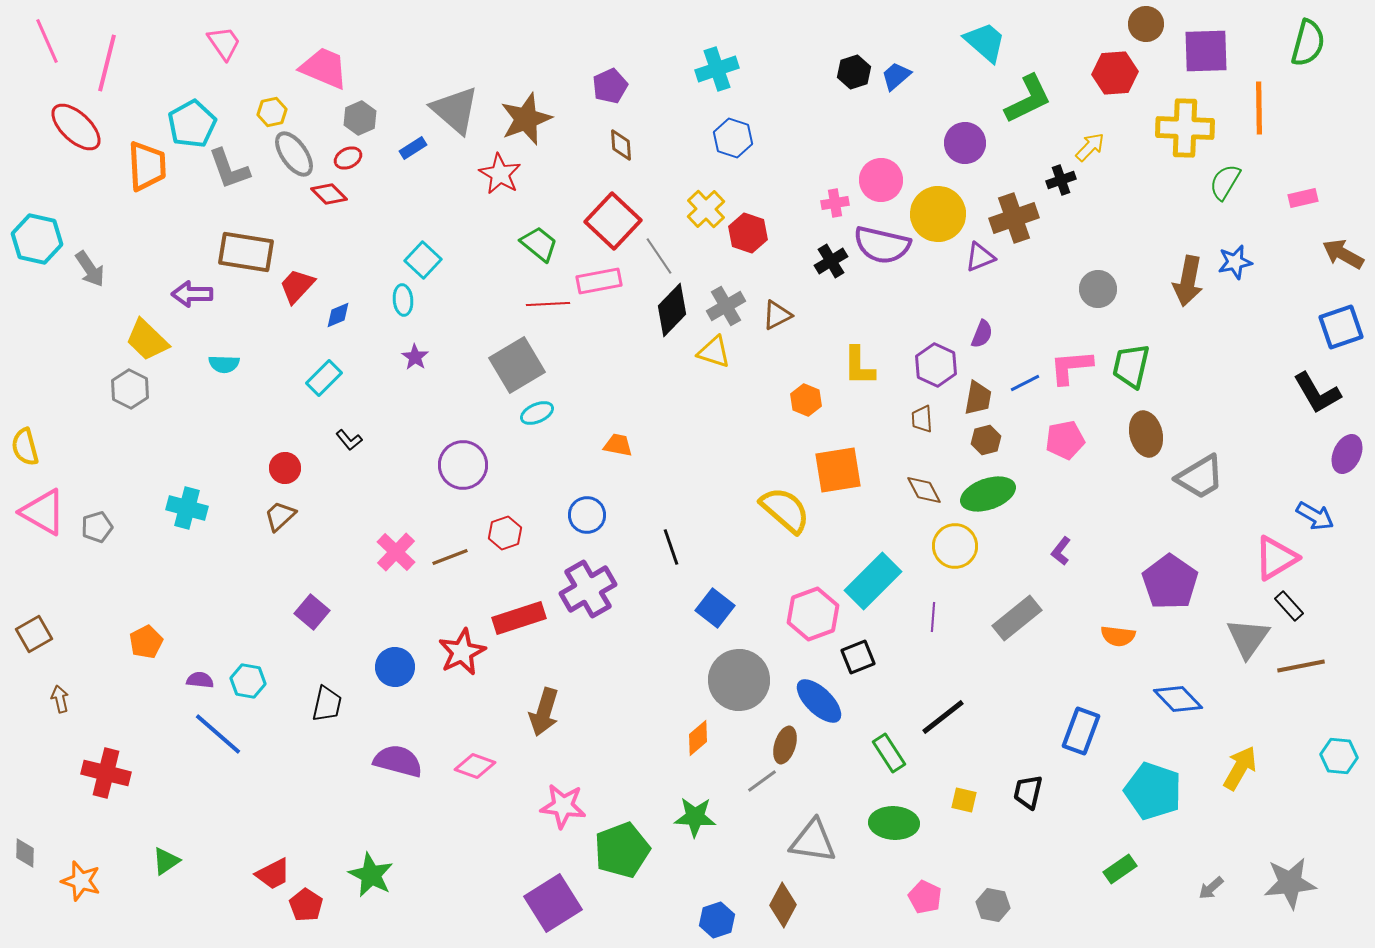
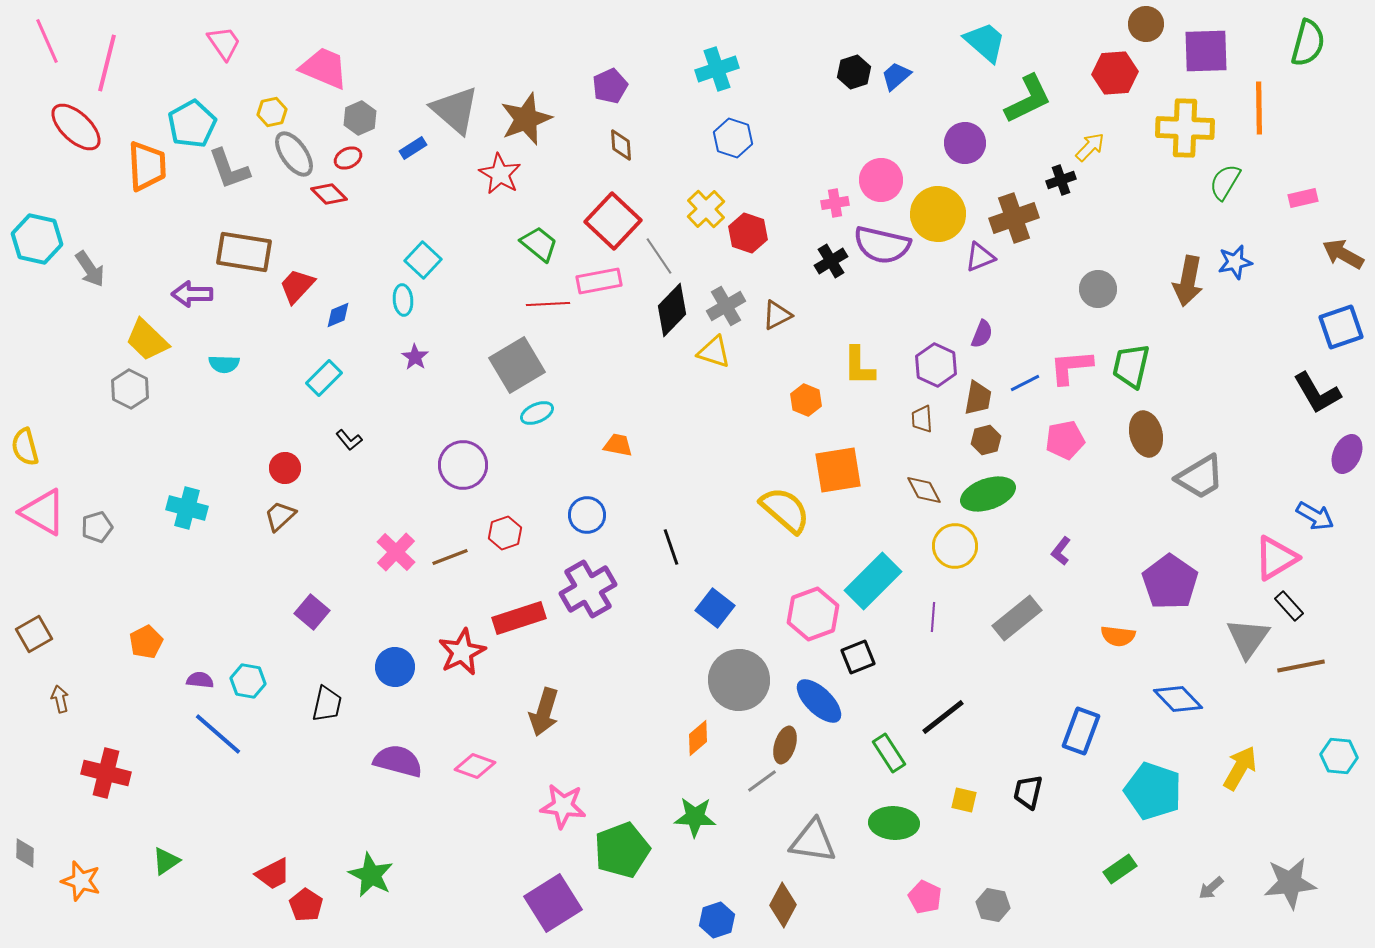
brown rectangle at (246, 252): moved 2 px left
